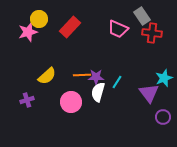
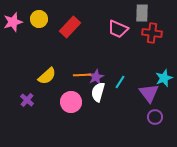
gray rectangle: moved 3 px up; rotated 36 degrees clockwise
pink star: moved 15 px left, 10 px up
purple star: rotated 28 degrees counterclockwise
cyan line: moved 3 px right
purple cross: rotated 32 degrees counterclockwise
purple circle: moved 8 px left
